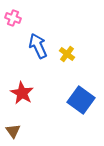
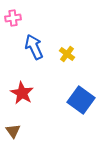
pink cross: rotated 28 degrees counterclockwise
blue arrow: moved 4 px left, 1 px down
